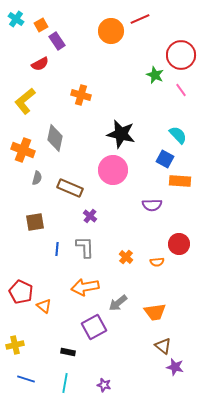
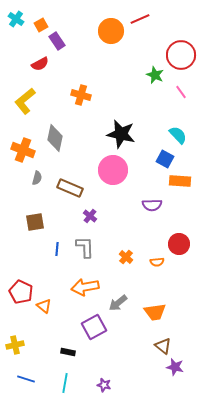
pink line at (181, 90): moved 2 px down
